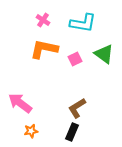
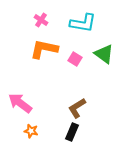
pink cross: moved 2 px left
pink square: rotated 32 degrees counterclockwise
orange star: rotated 24 degrees clockwise
